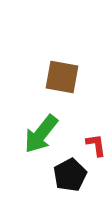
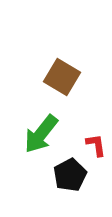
brown square: rotated 21 degrees clockwise
